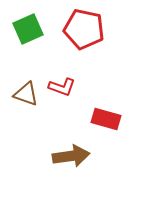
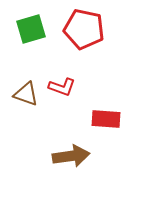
green square: moved 3 px right; rotated 8 degrees clockwise
red rectangle: rotated 12 degrees counterclockwise
